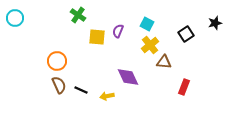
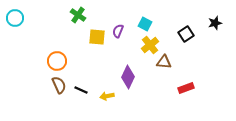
cyan square: moved 2 px left
purple diamond: rotated 50 degrees clockwise
red rectangle: moved 2 px right, 1 px down; rotated 49 degrees clockwise
